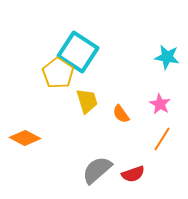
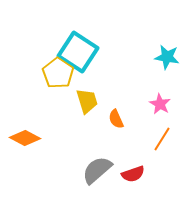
orange semicircle: moved 5 px left, 5 px down; rotated 12 degrees clockwise
